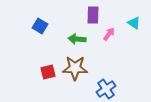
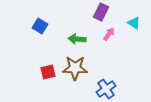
purple rectangle: moved 8 px right, 3 px up; rotated 24 degrees clockwise
